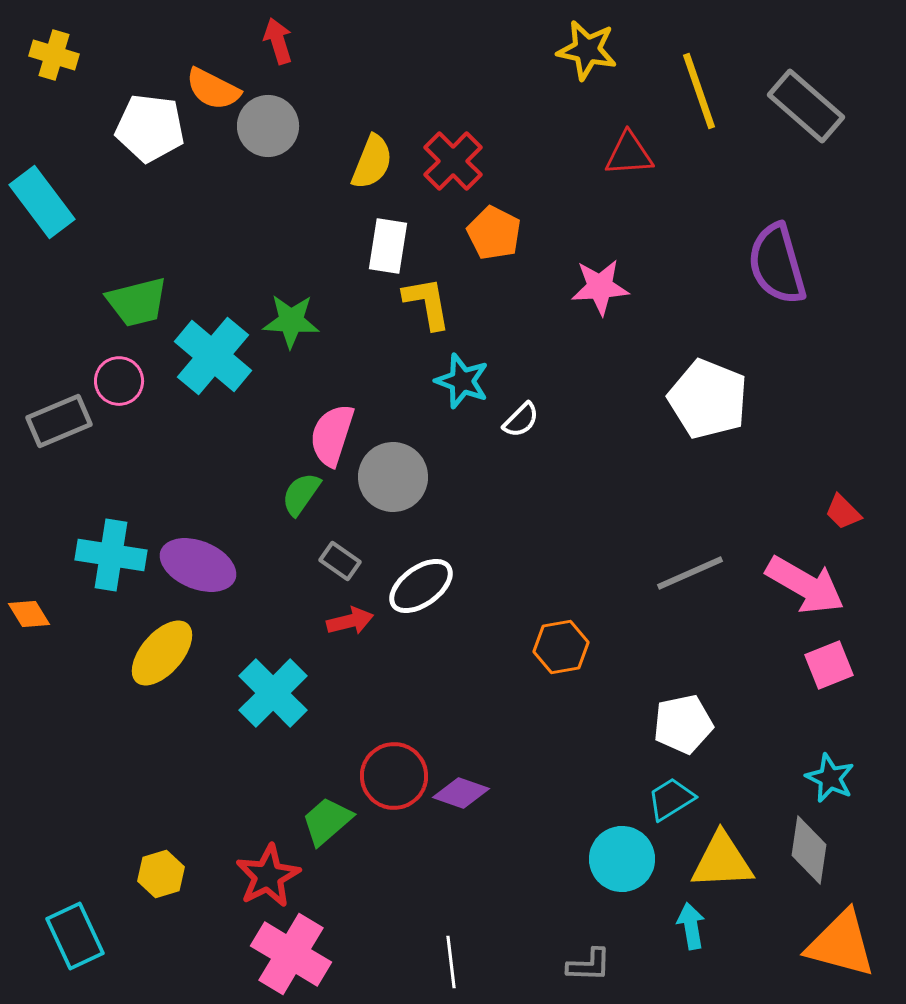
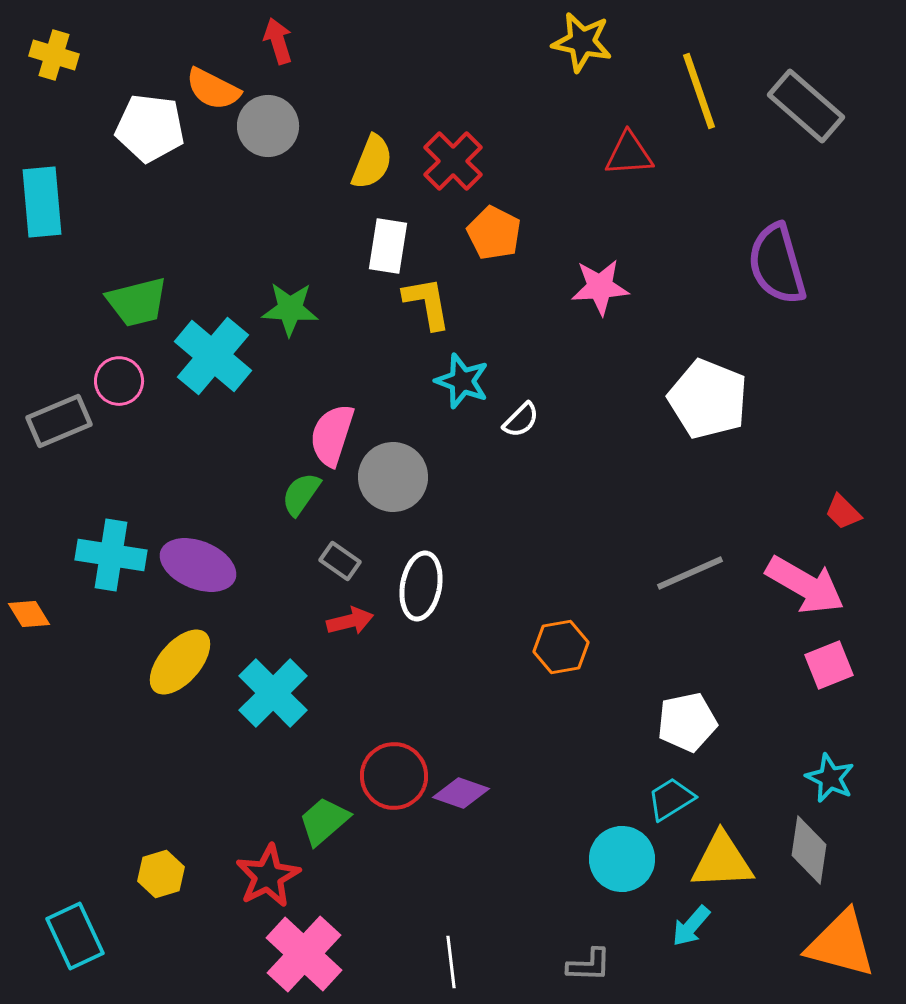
yellow star at (587, 50): moved 5 px left, 8 px up
cyan rectangle at (42, 202): rotated 32 degrees clockwise
green star at (291, 321): moved 1 px left, 12 px up
white ellipse at (421, 586): rotated 44 degrees counterclockwise
yellow ellipse at (162, 653): moved 18 px right, 9 px down
white pentagon at (683, 724): moved 4 px right, 2 px up
green trapezoid at (327, 821): moved 3 px left
cyan arrow at (691, 926): rotated 129 degrees counterclockwise
pink cross at (291, 954): moved 13 px right; rotated 12 degrees clockwise
